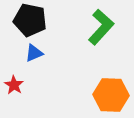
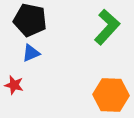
green L-shape: moved 6 px right
blue triangle: moved 3 px left
red star: rotated 18 degrees counterclockwise
